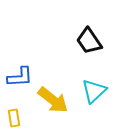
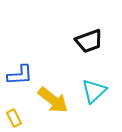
black trapezoid: rotated 76 degrees counterclockwise
blue L-shape: moved 2 px up
yellow rectangle: rotated 18 degrees counterclockwise
